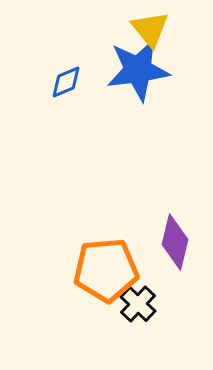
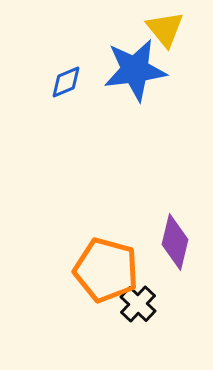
yellow triangle: moved 15 px right
blue star: moved 3 px left
orange pentagon: rotated 20 degrees clockwise
